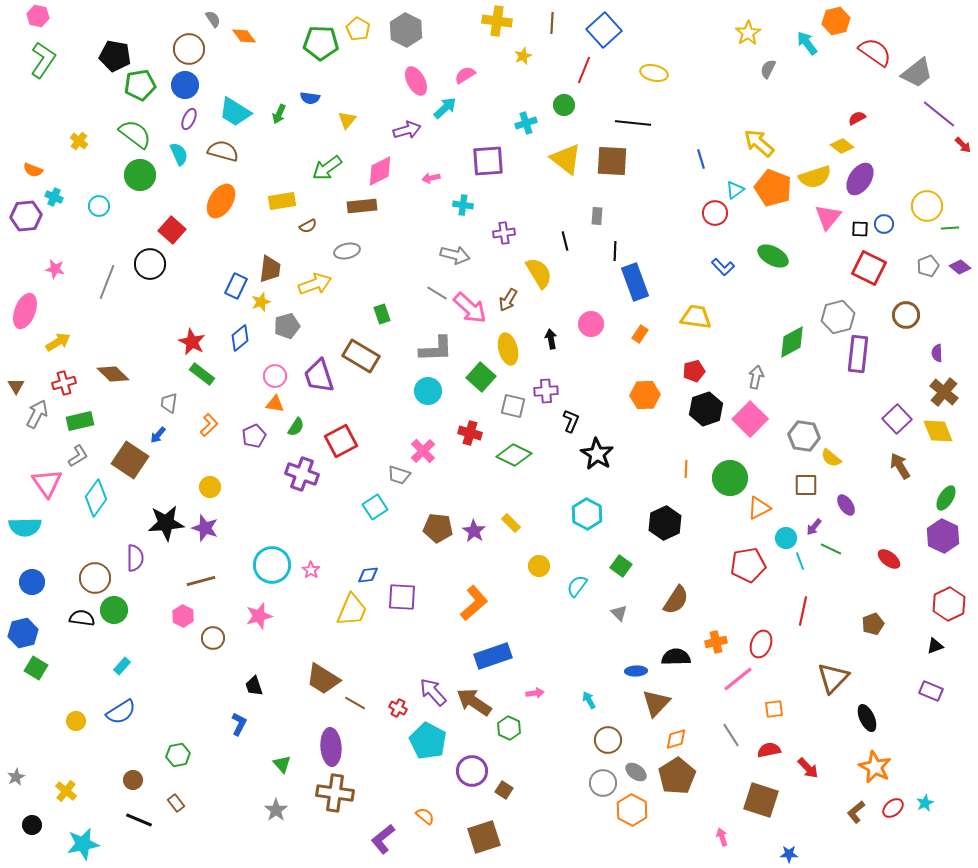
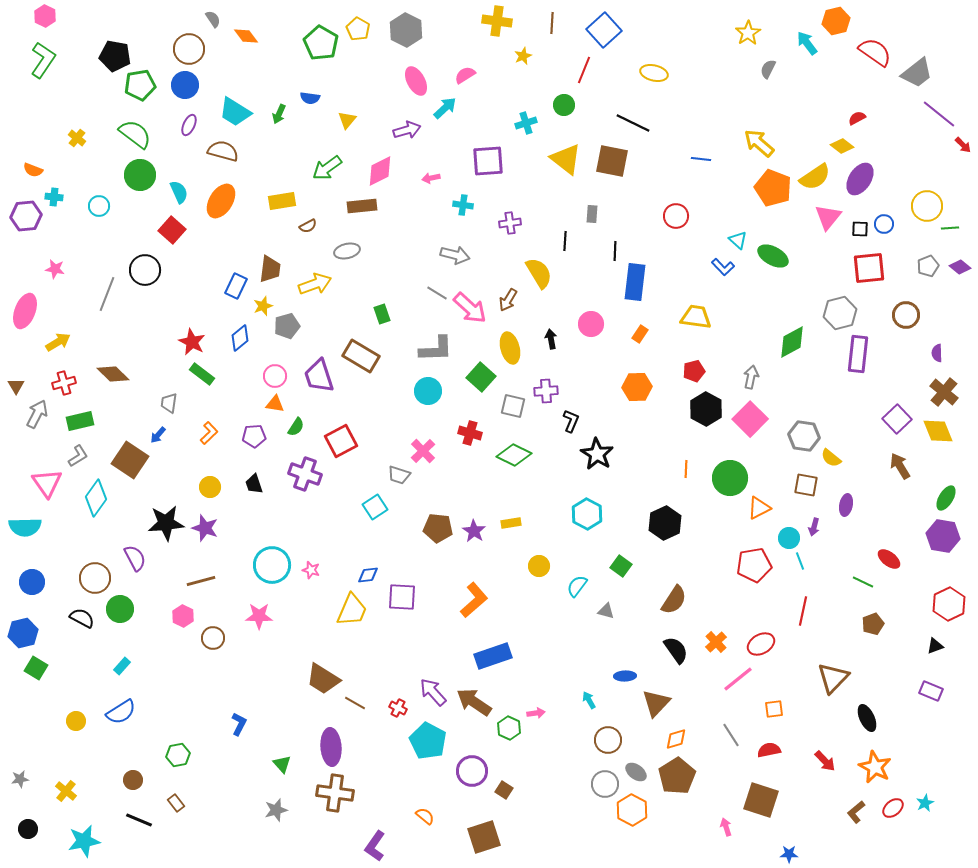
pink hexagon at (38, 16): moved 7 px right; rotated 15 degrees clockwise
orange diamond at (244, 36): moved 2 px right
green pentagon at (321, 43): rotated 28 degrees clockwise
purple ellipse at (189, 119): moved 6 px down
black line at (633, 123): rotated 20 degrees clockwise
yellow cross at (79, 141): moved 2 px left, 3 px up
cyan semicircle at (179, 154): moved 38 px down
blue line at (701, 159): rotated 66 degrees counterclockwise
brown square at (612, 161): rotated 8 degrees clockwise
yellow semicircle at (815, 177): rotated 16 degrees counterclockwise
cyan triangle at (735, 190): moved 3 px right, 50 px down; rotated 42 degrees counterclockwise
cyan cross at (54, 197): rotated 18 degrees counterclockwise
red circle at (715, 213): moved 39 px left, 3 px down
gray rectangle at (597, 216): moved 5 px left, 2 px up
purple cross at (504, 233): moved 6 px right, 10 px up
black line at (565, 241): rotated 18 degrees clockwise
black circle at (150, 264): moved 5 px left, 6 px down
red square at (869, 268): rotated 32 degrees counterclockwise
gray line at (107, 282): moved 12 px down
blue rectangle at (635, 282): rotated 27 degrees clockwise
yellow star at (261, 302): moved 2 px right, 4 px down
gray hexagon at (838, 317): moved 2 px right, 4 px up
yellow ellipse at (508, 349): moved 2 px right, 1 px up
gray arrow at (756, 377): moved 5 px left
orange hexagon at (645, 395): moved 8 px left, 8 px up
black hexagon at (706, 409): rotated 12 degrees counterclockwise
orange L-shape at (209, 425): moved 8 px down
purple pentagon at (254, 436): rotated 20 degrees clockwise
purple cross at (302, 474): moved 3 px right
brown square at (806, 485): rotated 10 degrees clockwise
purple ellipse at (846, 505): rotated 45 degrees clockwise
yellow rectangle at (511, 523): rotated 54 degrees counterclockwise
purple arrow at (814, 527): rotated 24 degrees counterclockwise
purple hexagon at (943, 536): rotated 16 degrees counterclockwise
cyan circle at (786, 538): moved 3 px right
green line at (831, 549): moved 32 px right, 33 px down
purple semicircle at (135, 558): rotated 28 degrees counterclockwise
red pentagon at (748, 565): moved 6 px right
pink star at (311, 570): rotated 18 degrees counterclockwise
brown semicircle at (676, 600): moved 2 px left
orange L-shape at (474, 603): moved 3 px up
green circle at (114, 610): moved 6 px right, 1 px up
gray triangle at (619, 613): moved 13 px left, 2 px up; rotated 30 degrees counterclockwise
pink star at (259, 616): rotated 16 degrees clockwise
black semicircle at (82, 618): rotated 20 degrees clockwise
orange cross at (716, 642): rotated 30 degrees counterclockwise
red ellipse at (761, 644): rotated 40 degrees clockwise
black semicircle at (676, 657): moved 7 px up; rotated 56 degrees clockwise
blue ellipse at (636, 671): moved 11 px left, 5 px down
black trapezoid at (254, 686): moved 202 px up
pink arrow at (535, 693): moved 1 px right, 20 px down
red arrow at (808, 768): moved 17 px right, 7 px up
gray star at (16, 777): moved 4 px right, 2 px down; rotated 18 degrees clockwise
gray circle at (603, 783): moved 2 px right, 1 px down
gray star at (276, 810): rotated 20 degrees clockwise
black circle at (32, 825): moved 4 px left, 4 px down
pink arrow at (722, 837): moved 4 px right, 10 px up
purple L-shape at (383, 839): moved 8 px left, 7 px down; rotated 16 degrees counterclockwise
cyan star at (83, 844): moved 1 px right, 3 px up
